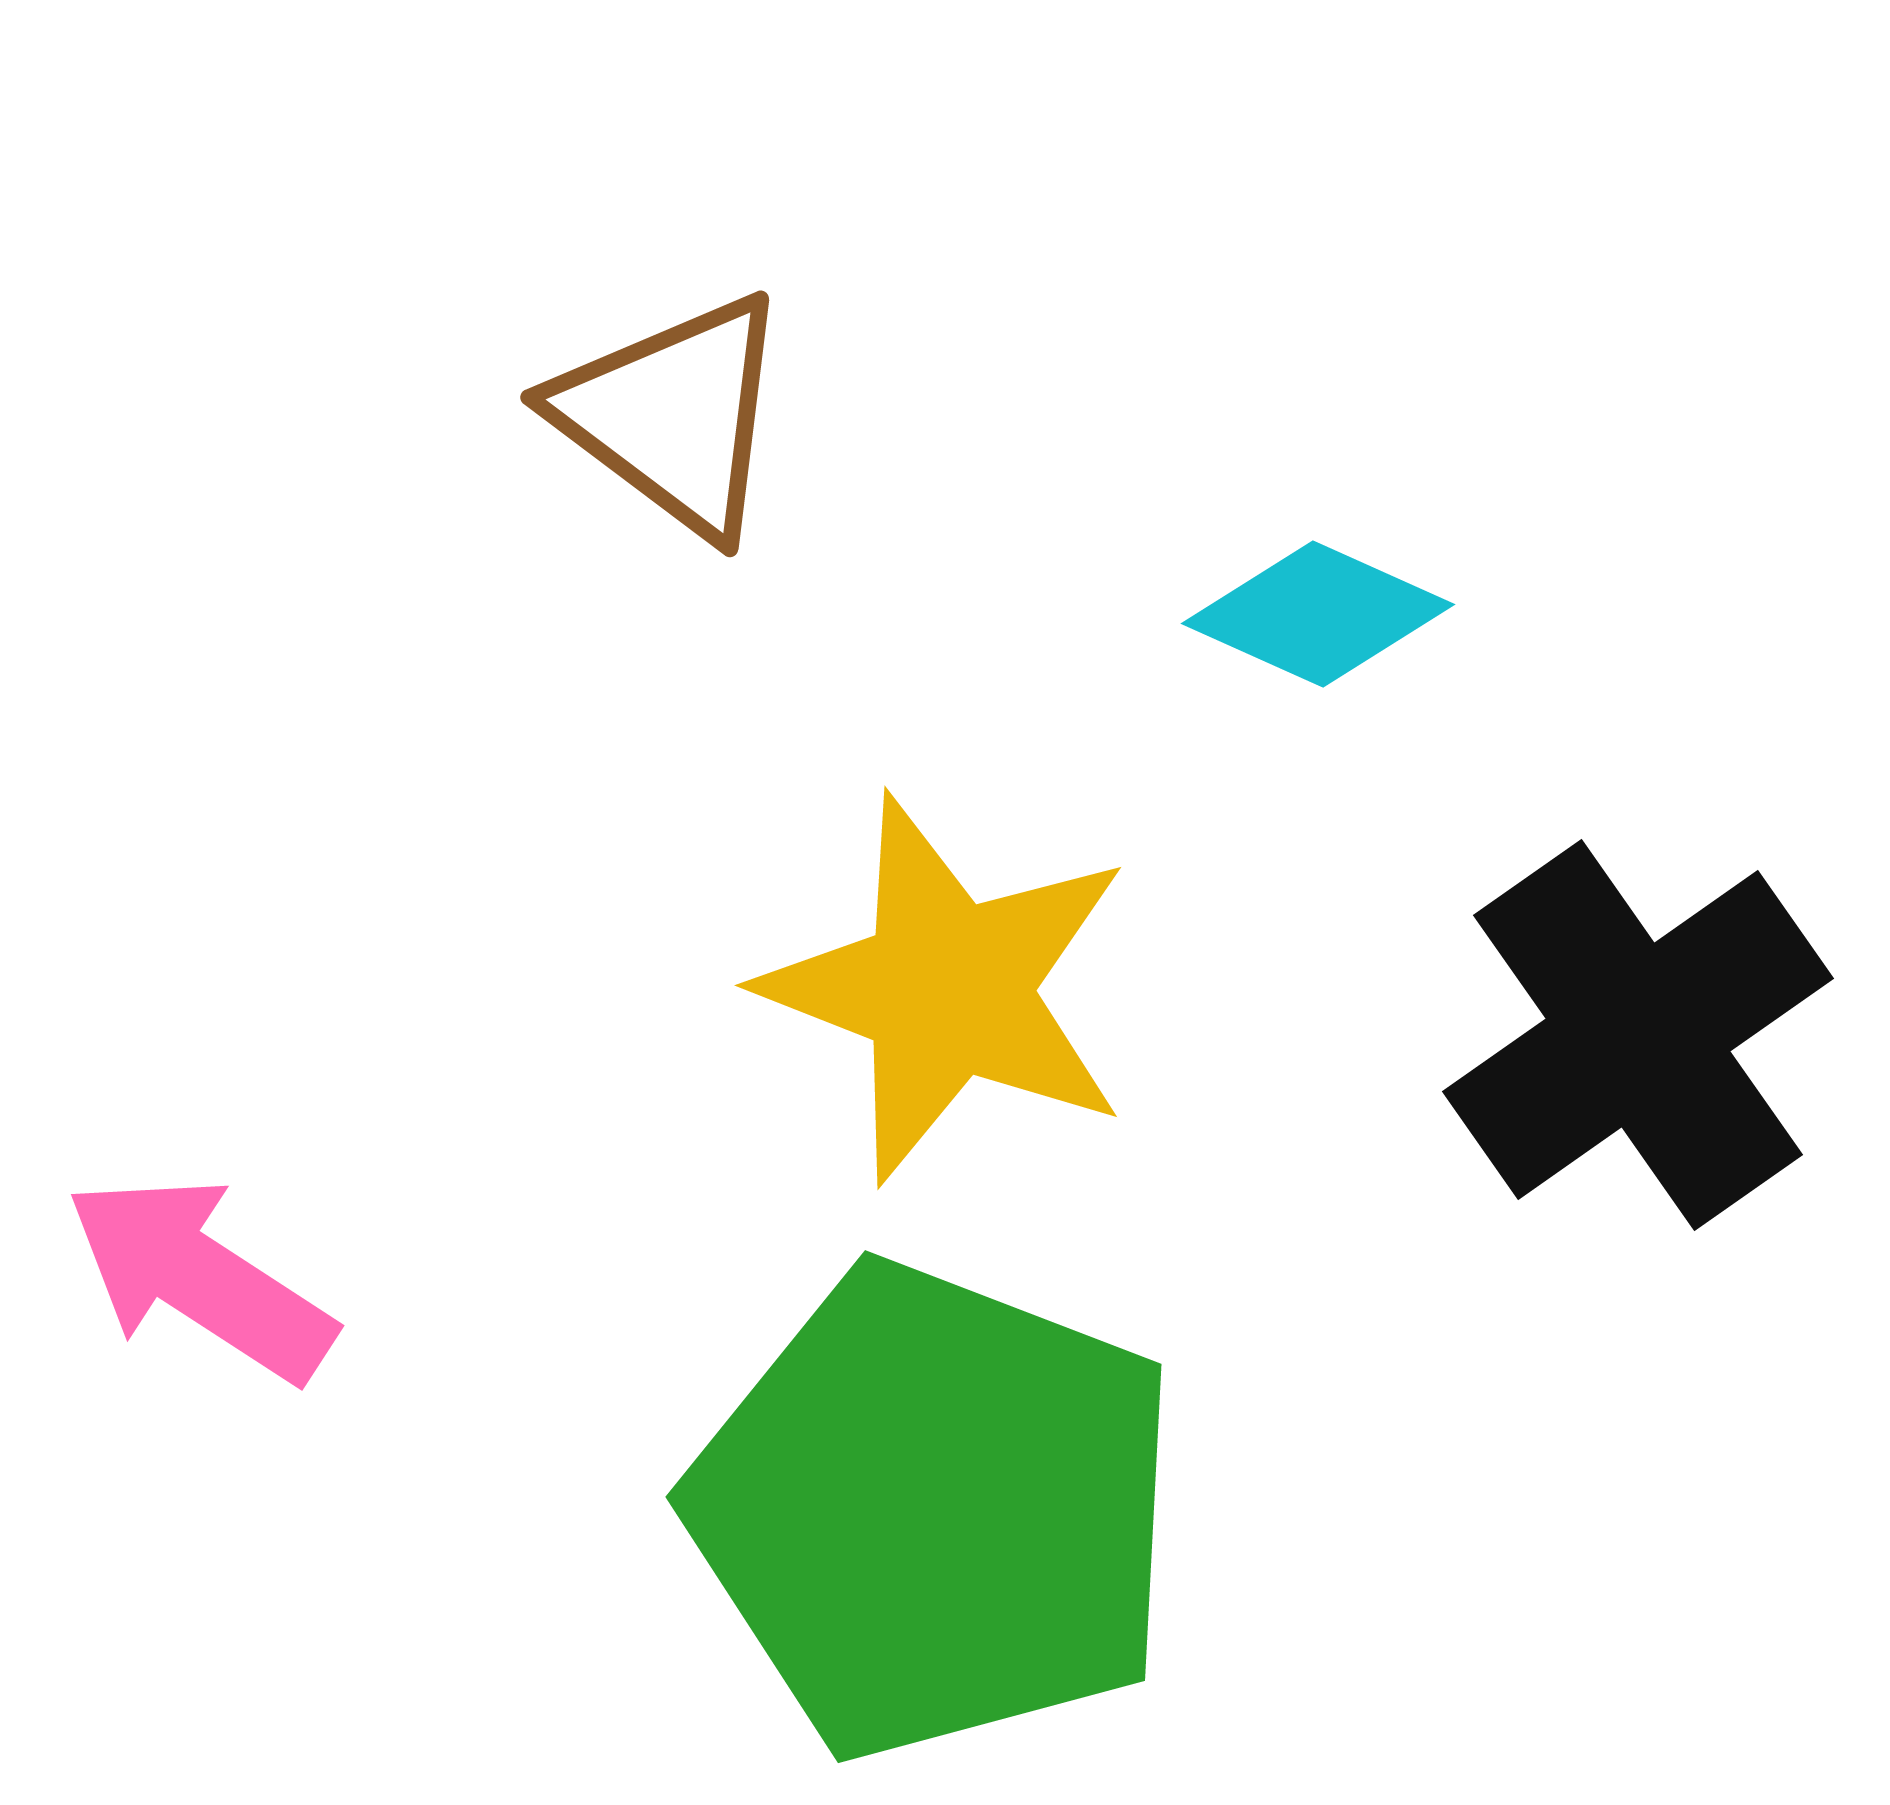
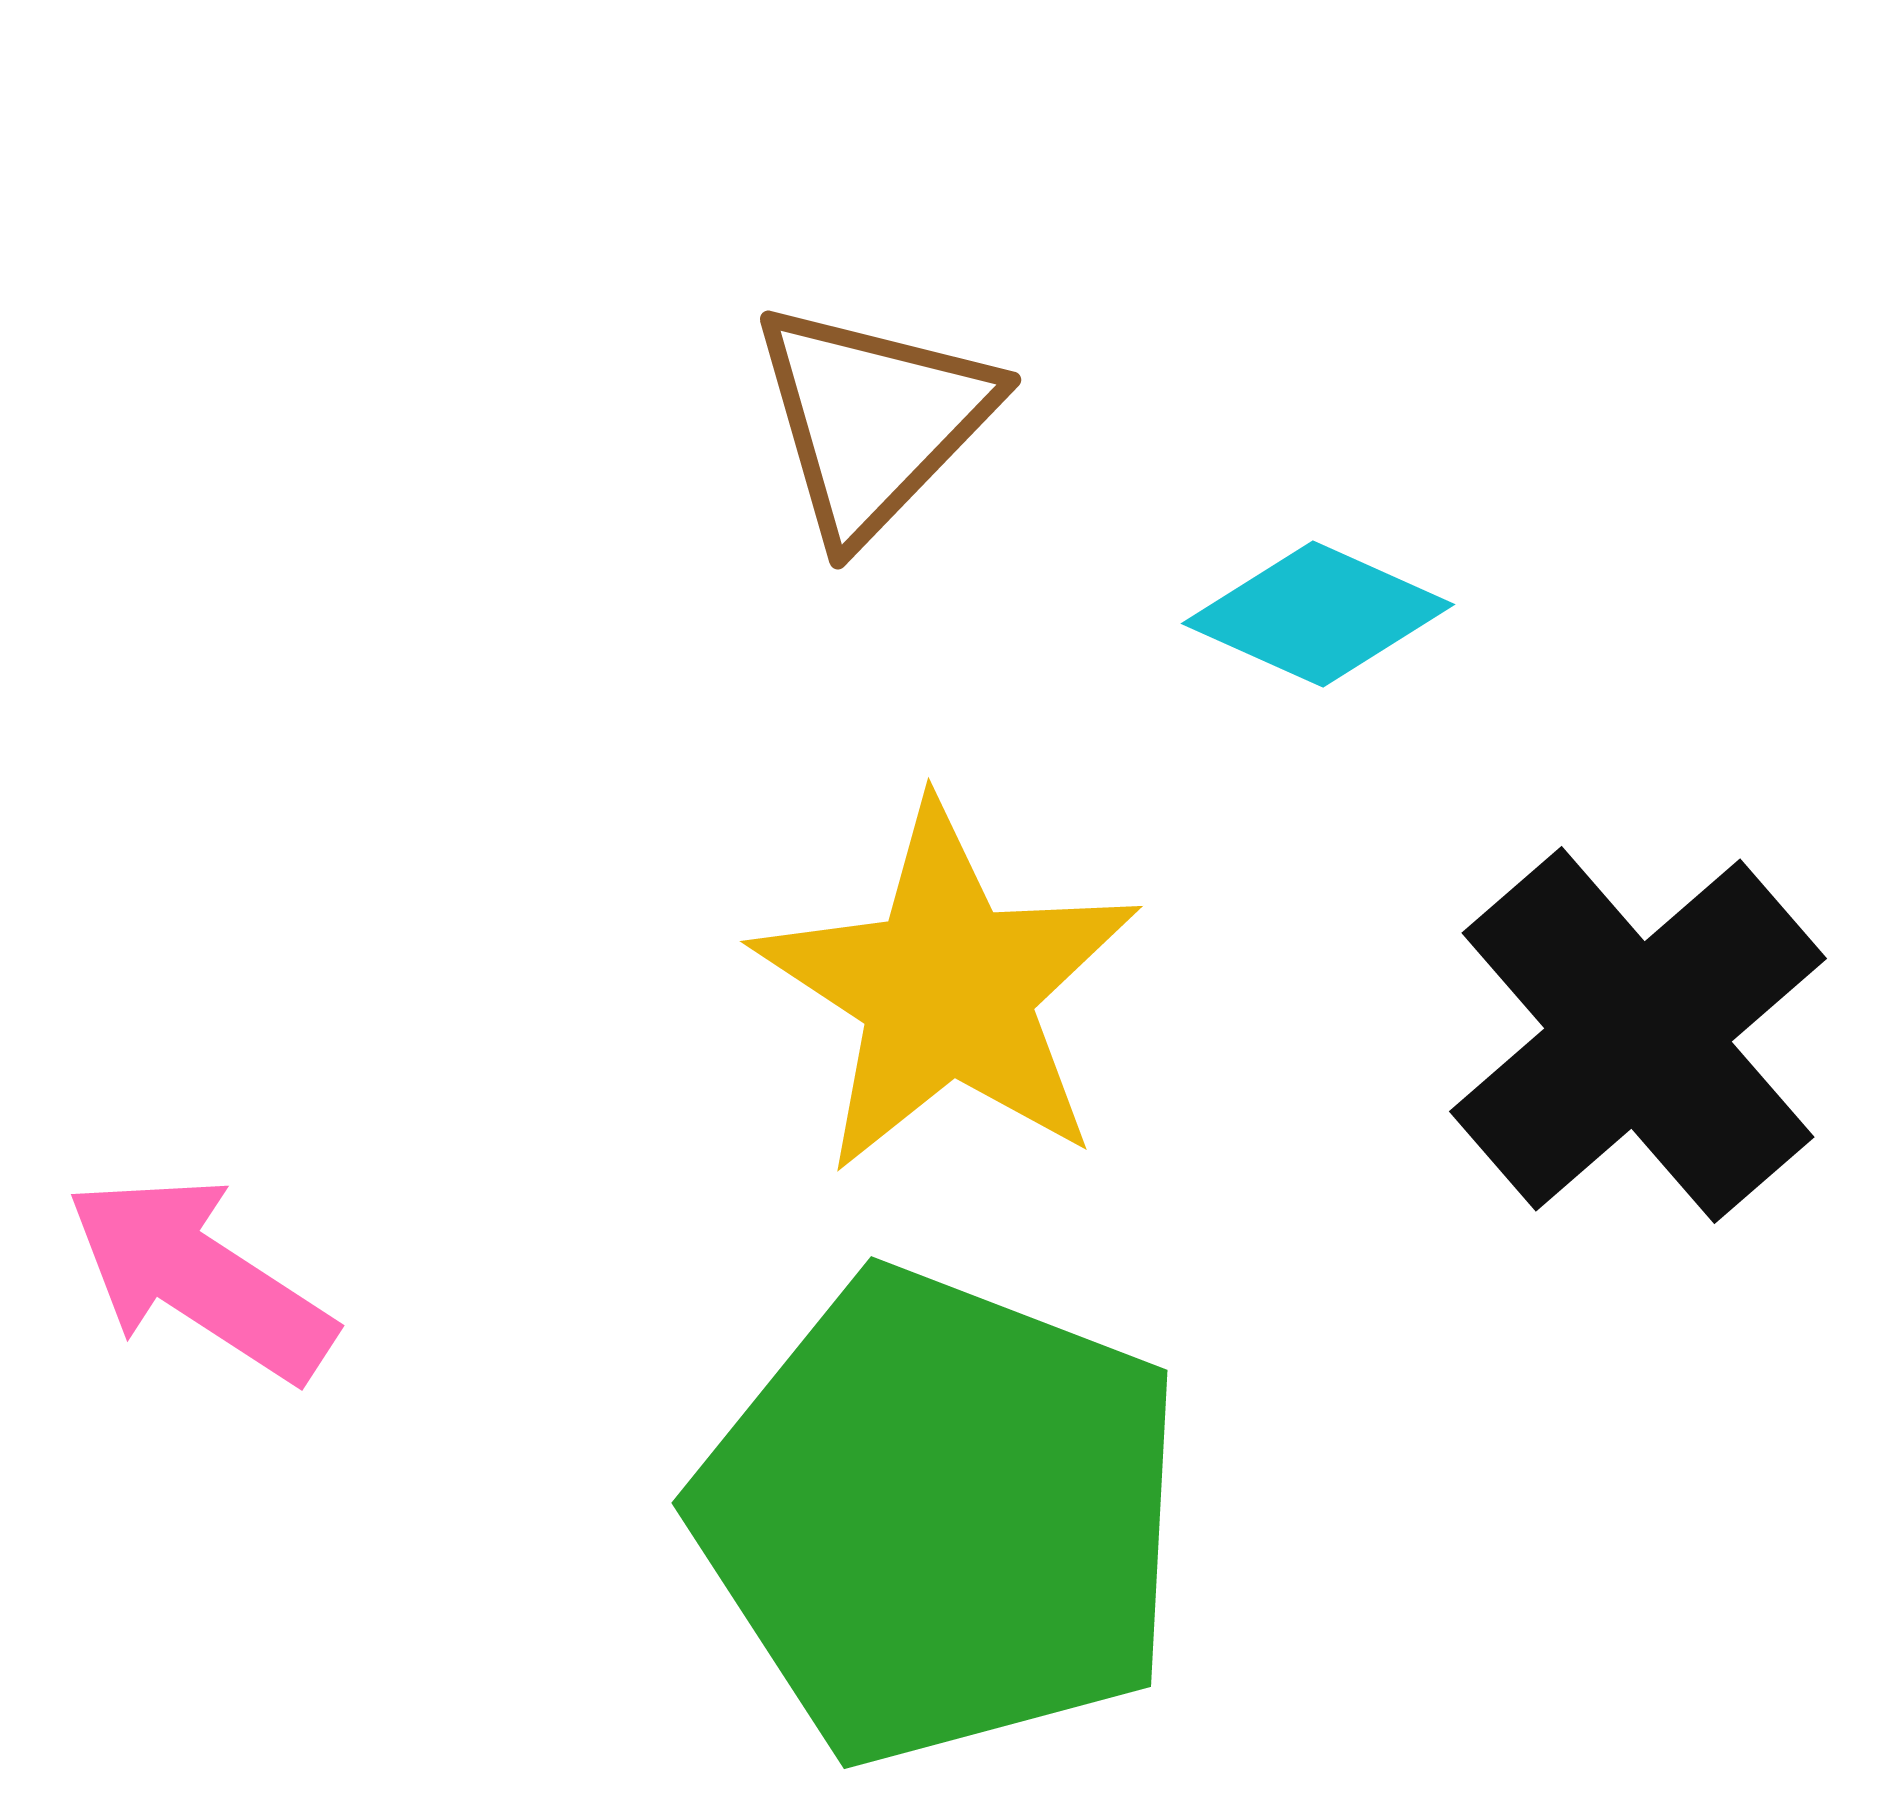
brown triangle: moved 200 px right, 5 px down; rotated 37 degrees clockwise
yellow star: rotated 12 degrees clockwise
black cross: rotated 6 degrees counterclockwise
green pentagon: moved 6 px right, 6 px down
